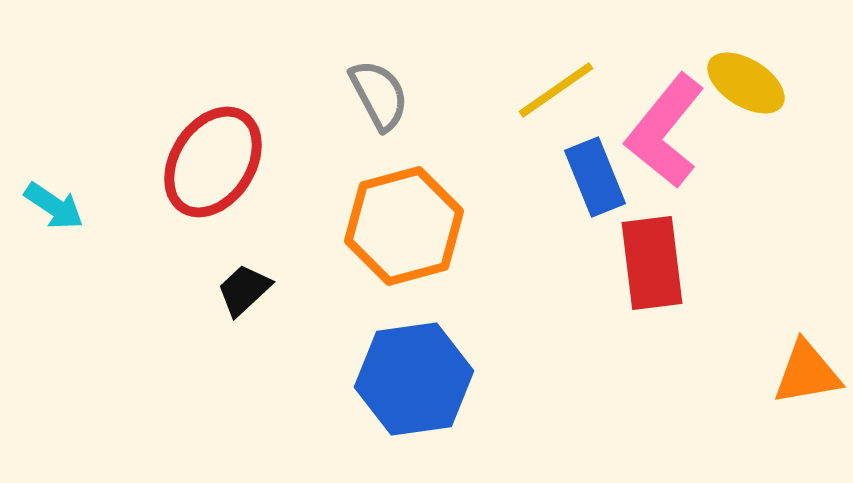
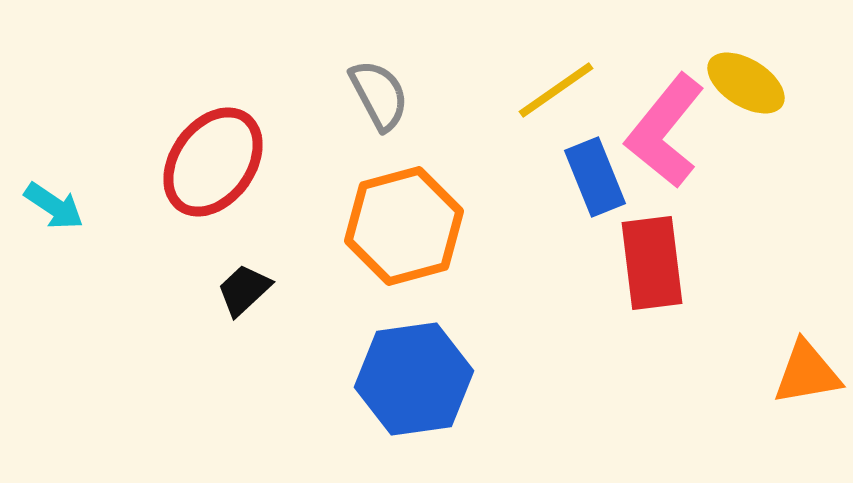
red ellipse: rotated 3 degrees clockwise
